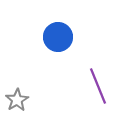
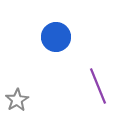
blue circle: moved 2 px left
